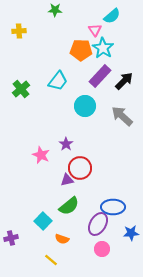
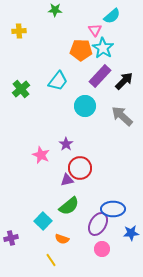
blue ellipse: moved 2 px down
yellow line: rotated 16 degrees clockwise
